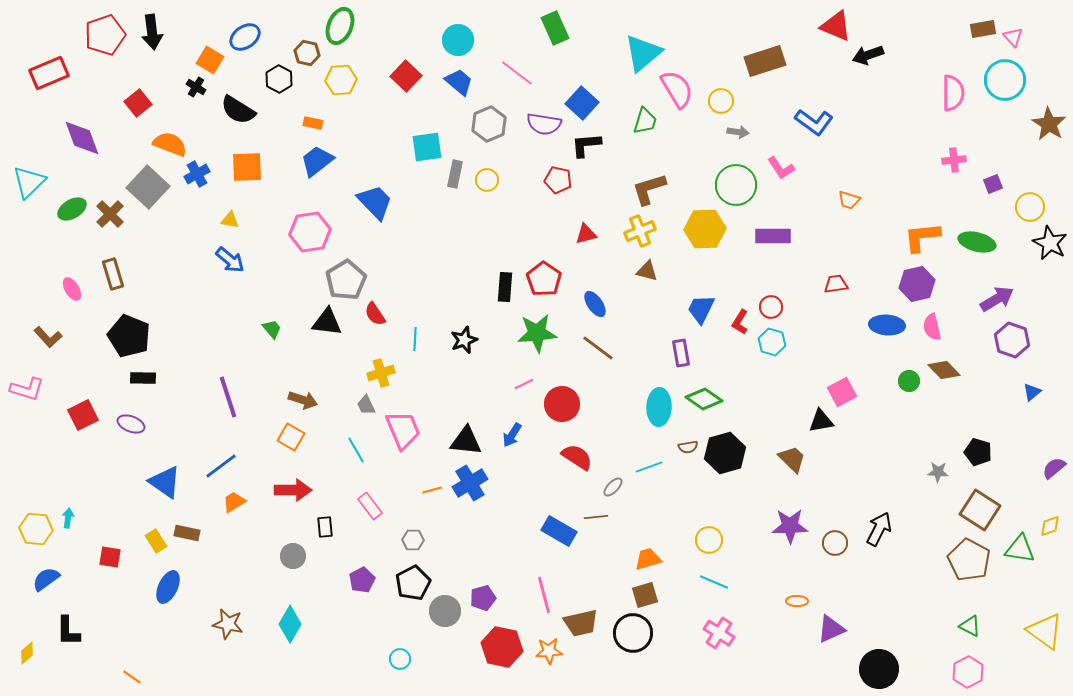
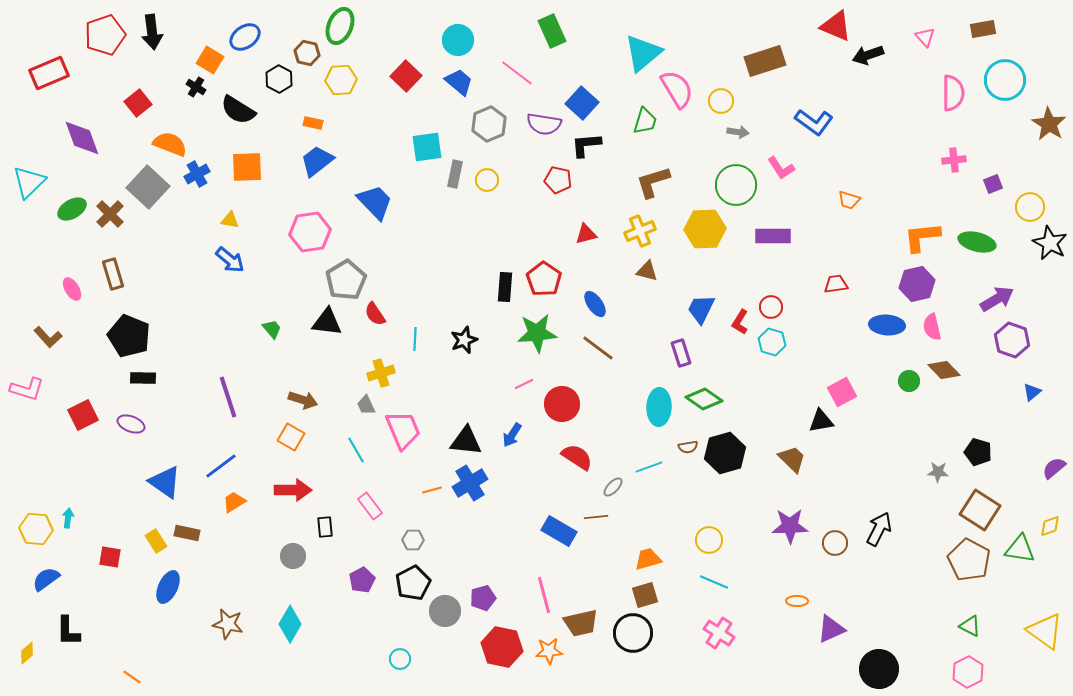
green rectangle at (555, 28): moved 3 px left, 3 px down
pink triangle at (1013, 37): moved 88 px left
brown L-shape at (649, 189): moved 4 px right, 7 px up
purple rectangle at (681, 353): rotated 8 degrees counterclockwise
